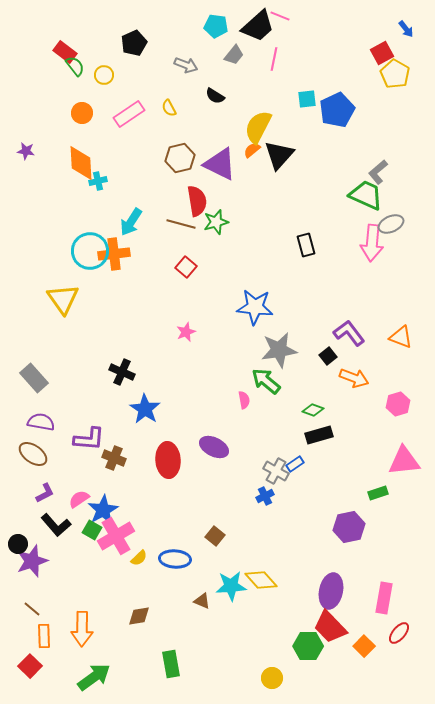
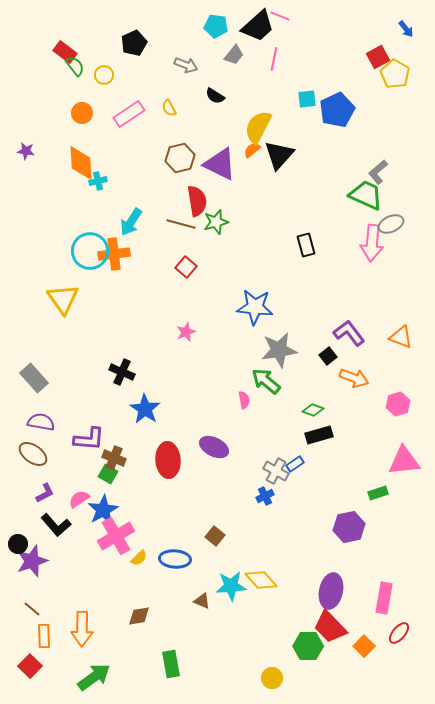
red square at (382, 53): moved 4 px left, 4 px down
green square at (92, 530): moved 16 px right, 56 px up
